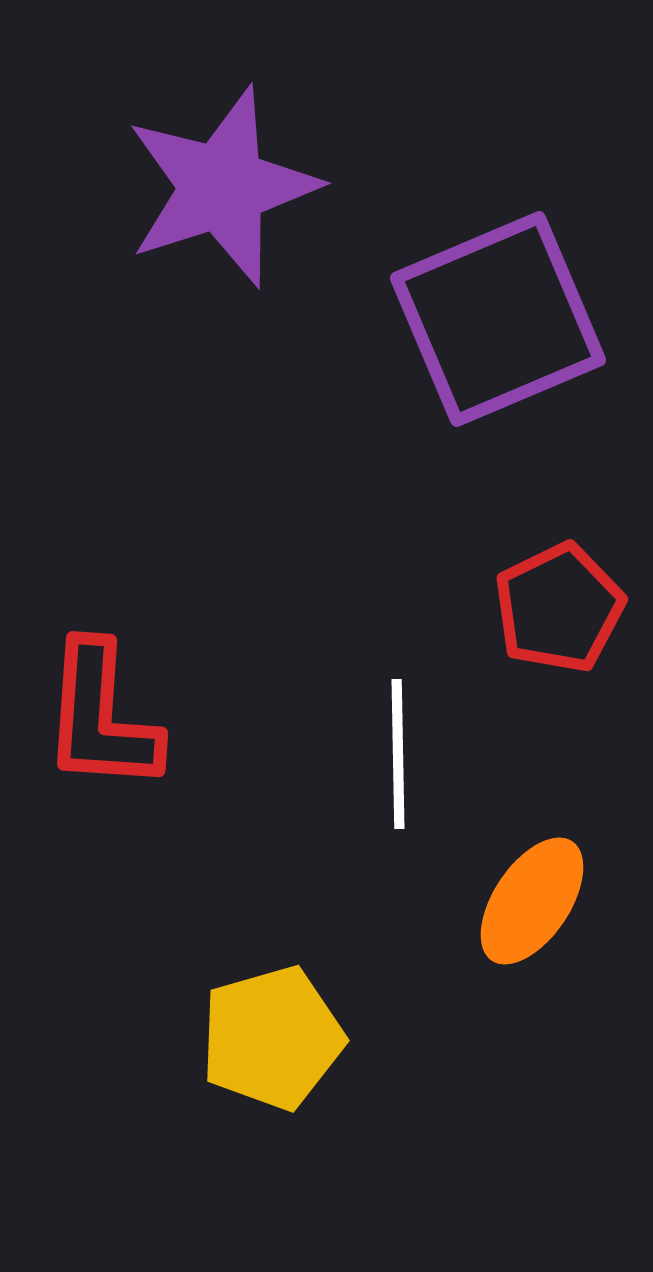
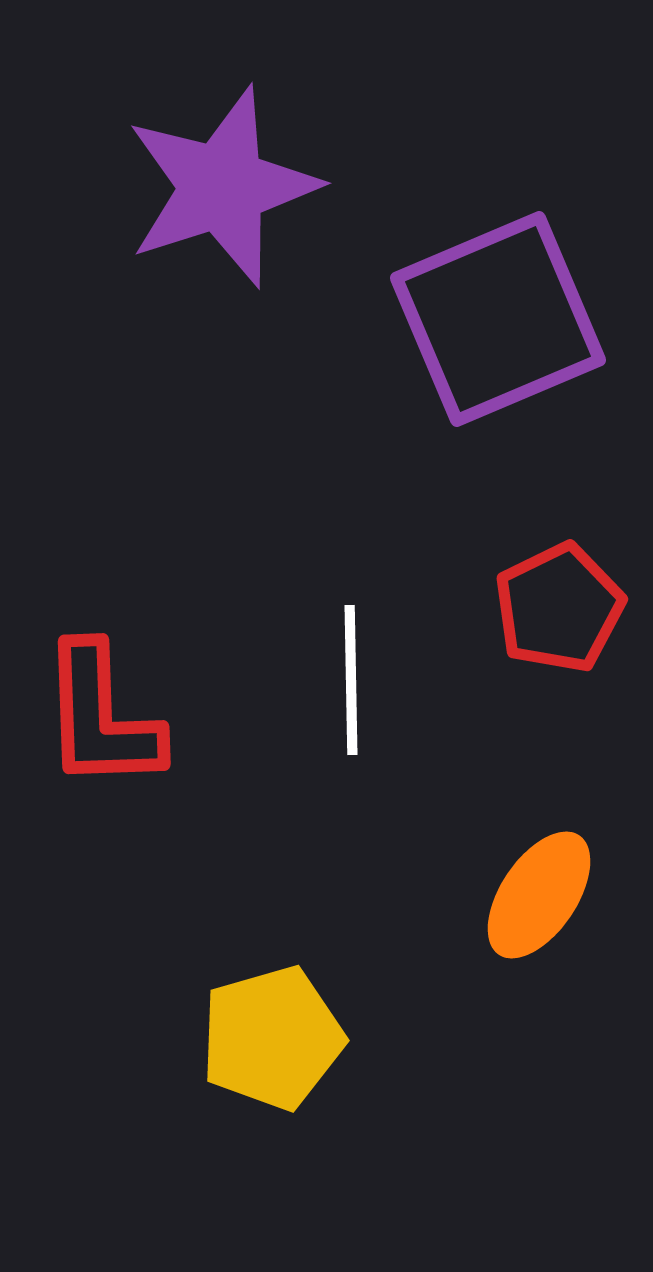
red L-shape: rotated 6 degrees counterclockwise
white line: moved 47 px left, 74 px up
orange ellipse: moved 7 px right, 6 px up
